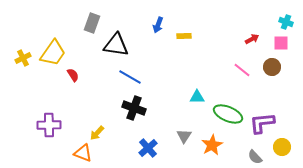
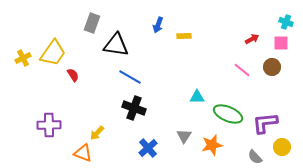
purple L-shape: moved 3 px right
orange star: rotated 15 degrees clockwise
